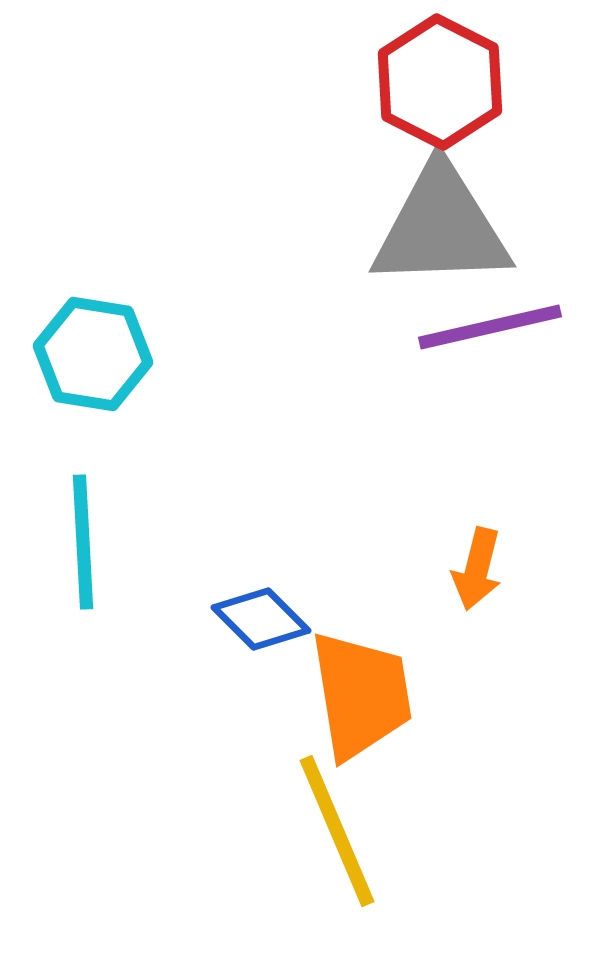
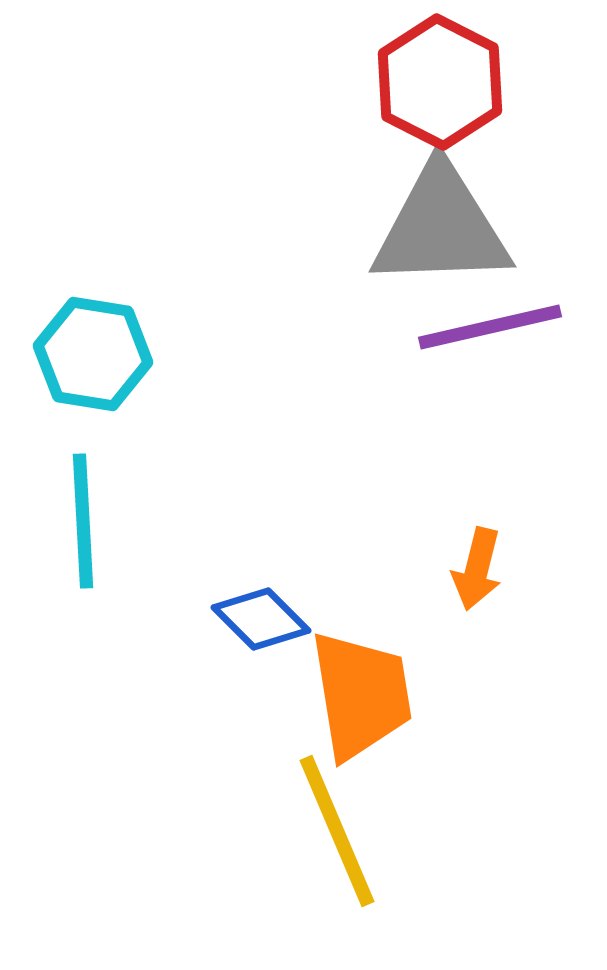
cyan line: moved 21 px up
